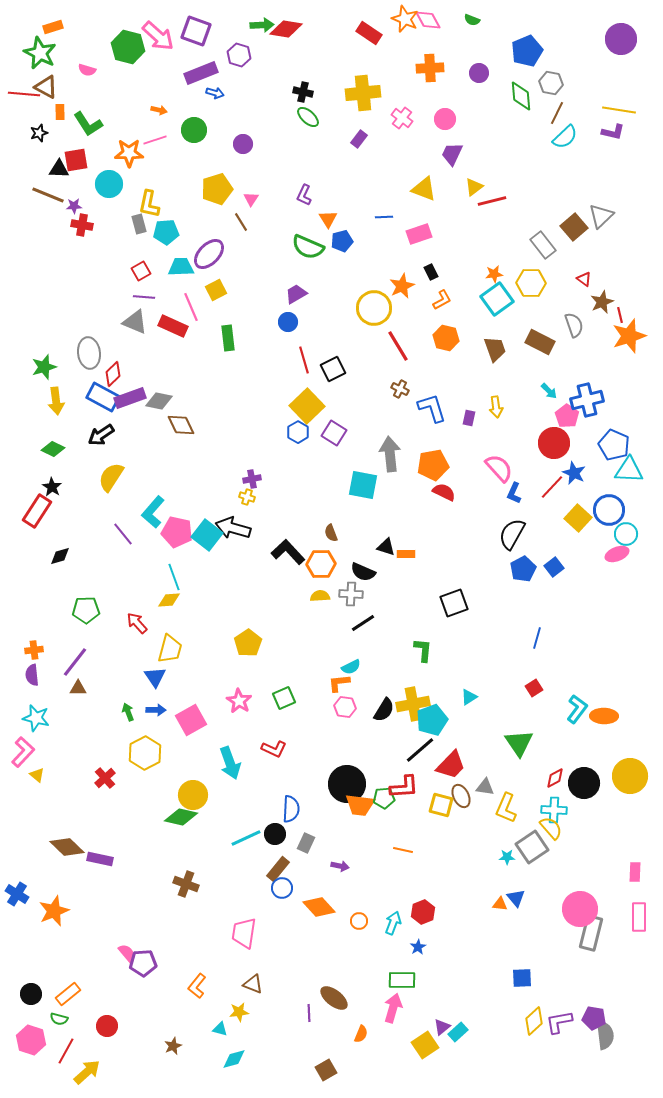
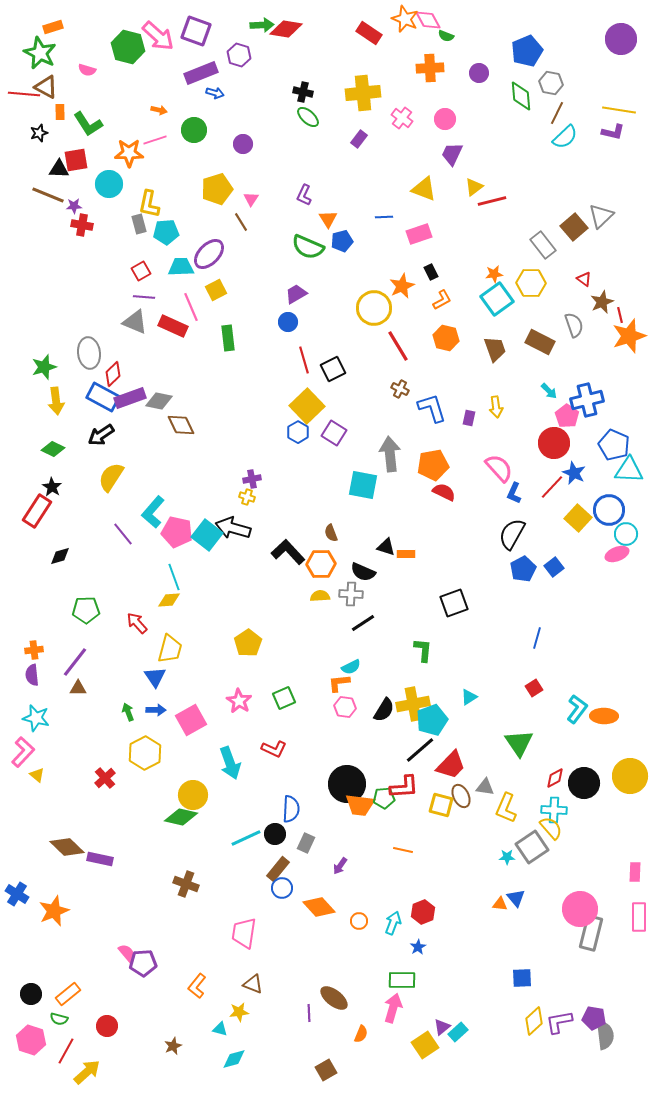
green semicircle at (472, 20): moved 26 px left, 16 px down
purple arrow at (340, 866): rotated 114 degrees clockwise
